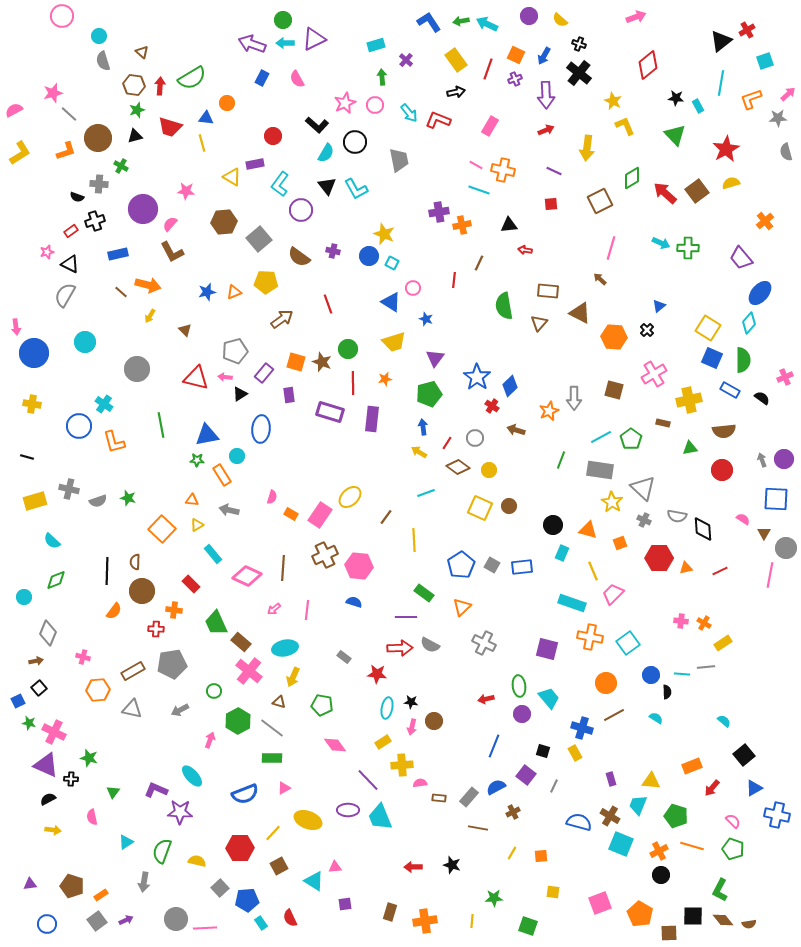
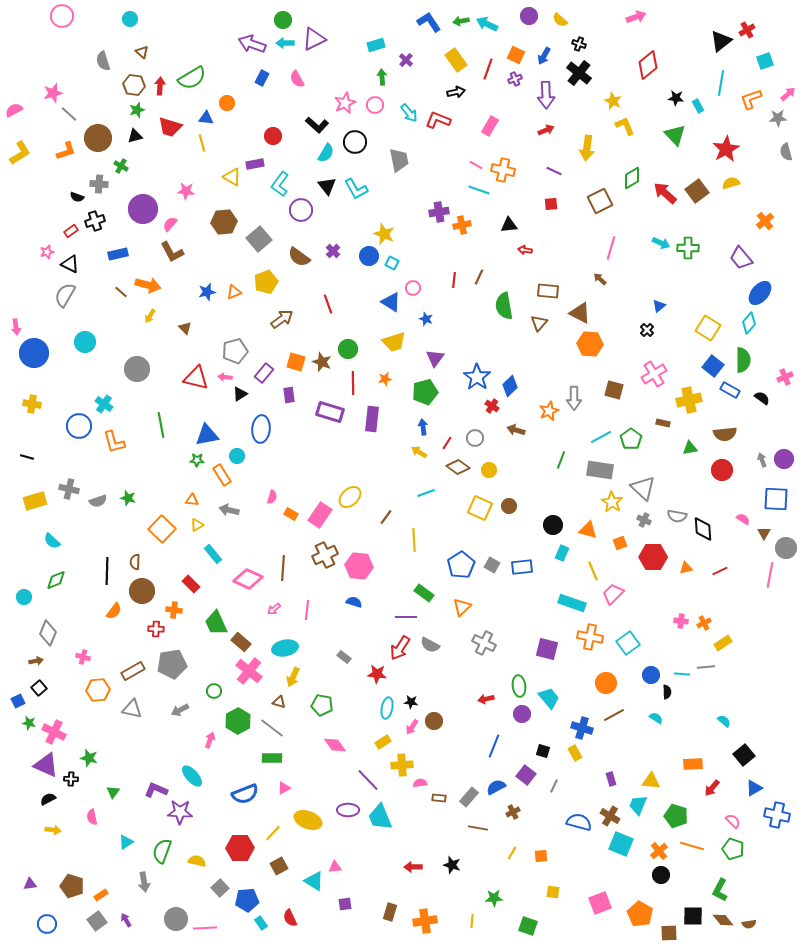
cyan circle at (99, 36): moved 31 px right, 17 px up
purple cross at (333, 251): rotated 32 degrees clockwise
brown line at (479, 263): moved 14 px down
yellow pentagon at (266, 282): rotated 25 degrees counterclockwise
brown triangle at (185, 330): moved 2 px up
orange hexagon at (614, 337): moved 24 px left, 7 px down
blue square at (712, 358): moved 1 px right, 8 px down; rotated 15 degrees clockwise
green pentagon at (429, 394): moved 4 px left, 2 px up
brown semicircle at (724, 431): moved 1 px right, 3 px down
red hexagon at (659, 558): moved 6 px left, 1 px up
pink diamond at (247, 576): moved 1 px right, 3 px down
orange cross at (704, 623): rotated 32 degrees clockwise
red arrow at (400, 648): rotated 125 degrees clockwise
pink arrow at (412, 727): rotated 21 degrees clockwise
orange rectangle at (692, 766): moved 1 px right, 2 px up; rotated 18 degrees clockwise
orange cross at (659, 851): rotated 12 degrees counterclockwise
gray arrow at (144, 882): rotated 18 degrees counterclockwise
purple arrow at (126, 920): rotated 96 degrees counterclockwise
